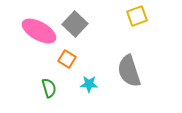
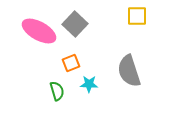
yellow square: rotated 20 degrees clockwise
orange square: moved 4 px right, 4 px down; rotated 36 degrees clockwise
green semicircle: moved 8 px right, 3 px down
